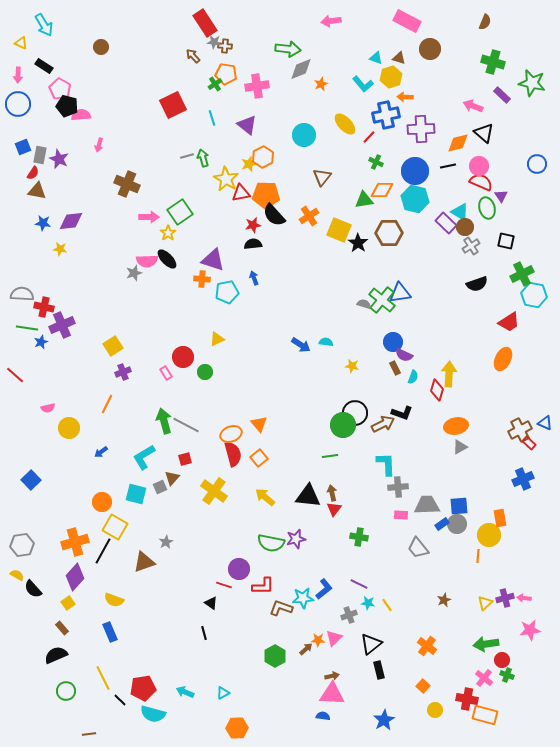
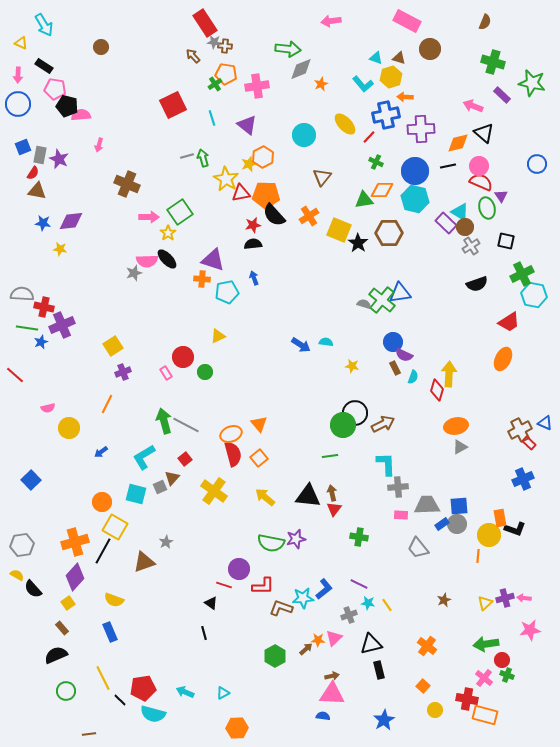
pink pentagon at (60, 89): moved 5 px left; rotated 20 degrees counterclockwise
yellow triangle at (217, 339): moved 1 px right, 3 px up
black L-shape at (402, 413): moved 113 px right, 116 px down
red square at (185, 459): rotated 24 degrees counterclockwise
black triangle at (371, 644): rotated 25 degrees clockwise
